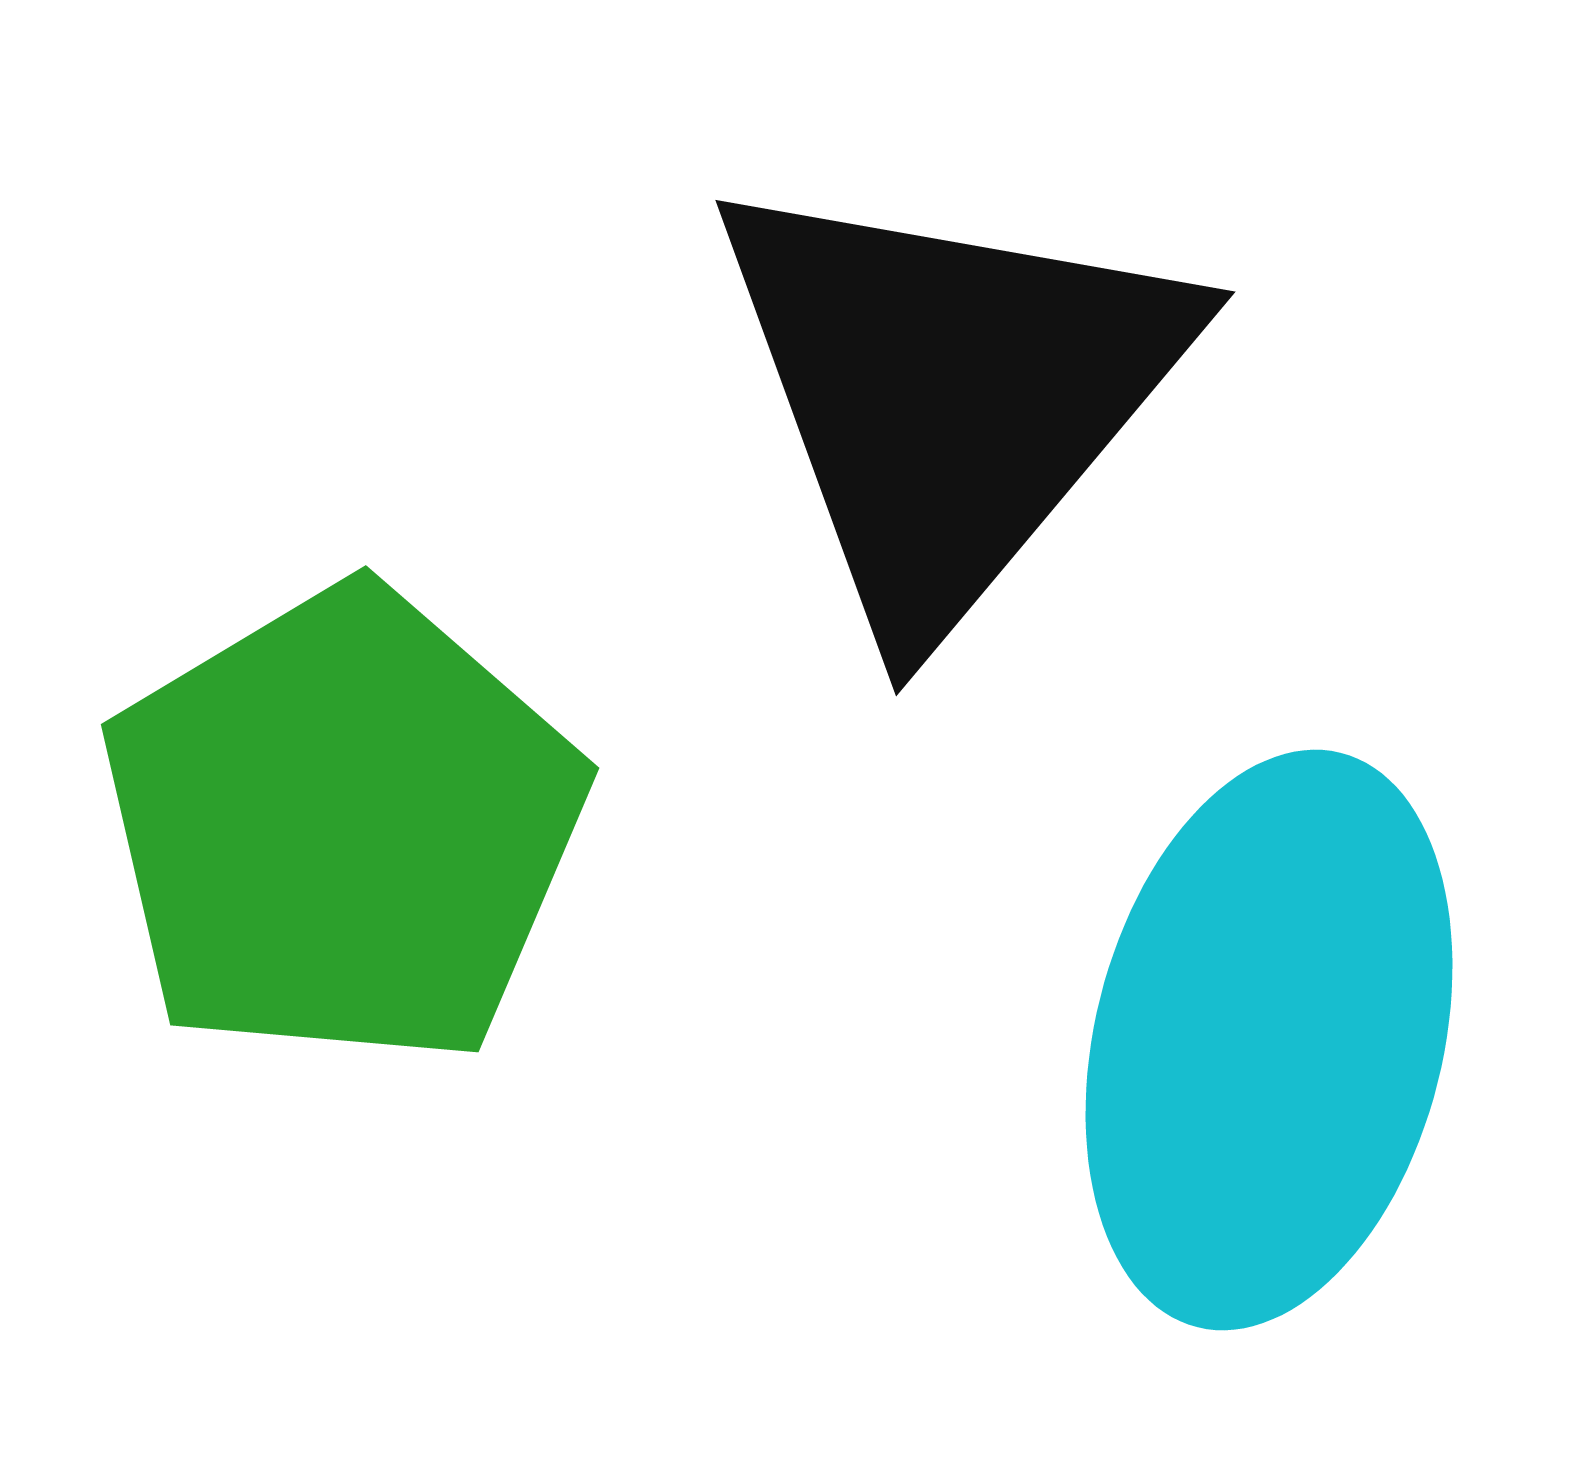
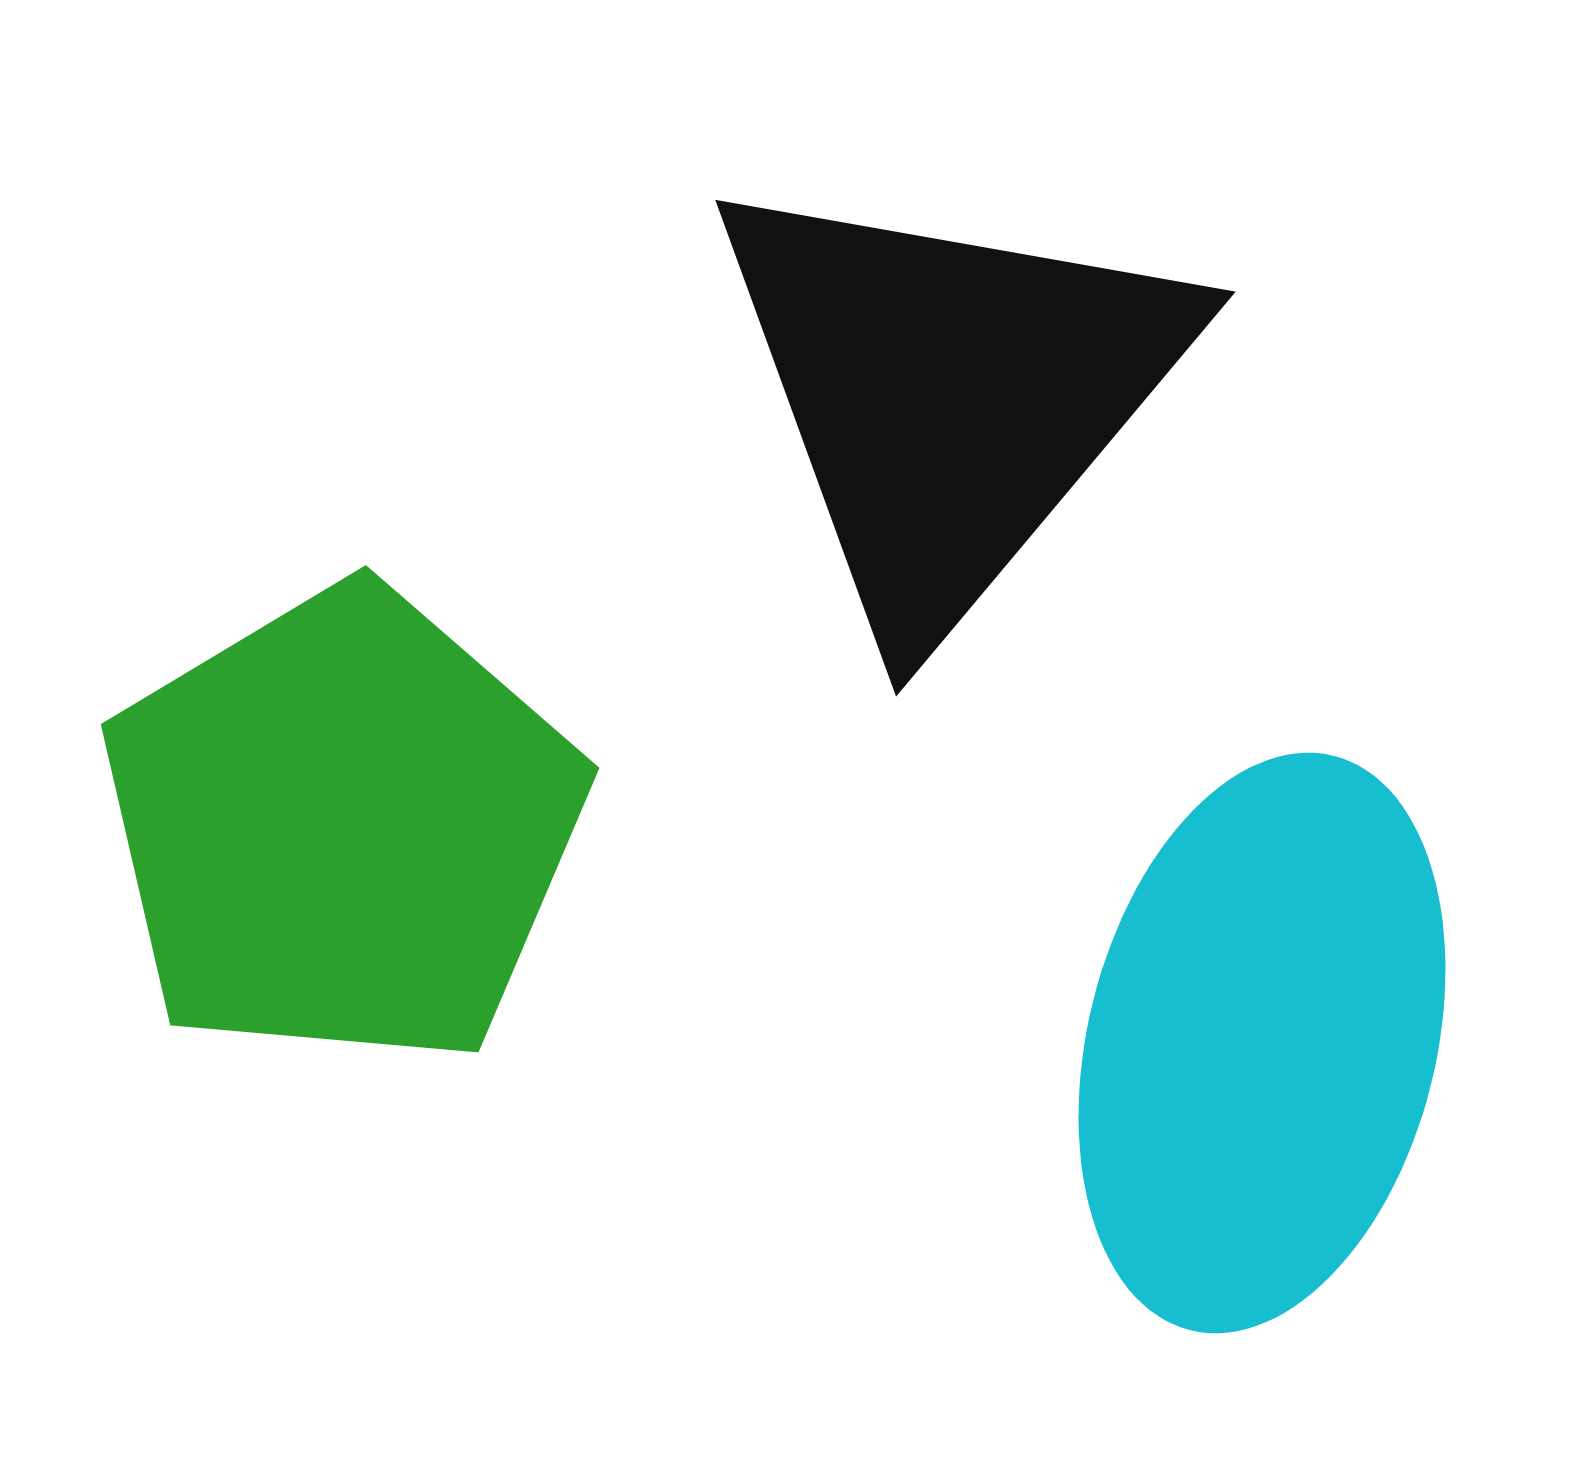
cyan ellipse: moved 7 px left, 3 px down
